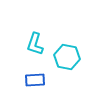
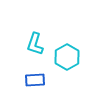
cyan hexagon: rotated 20 degrees clockwise
